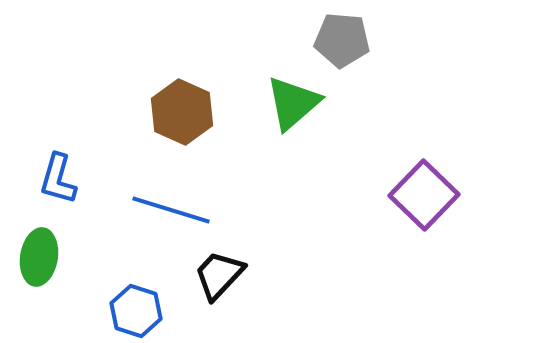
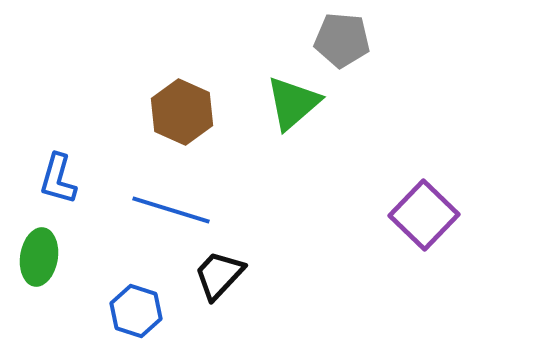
purple square: moved 20 px down
